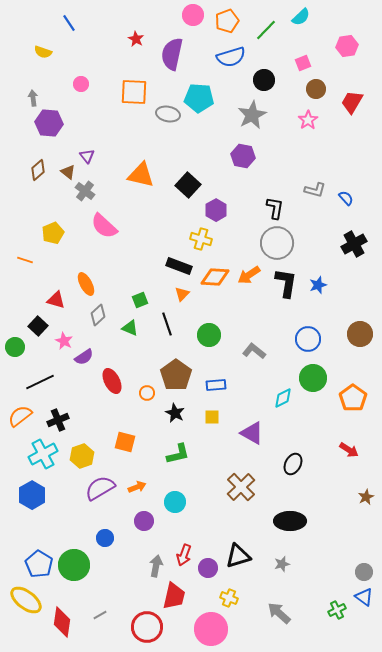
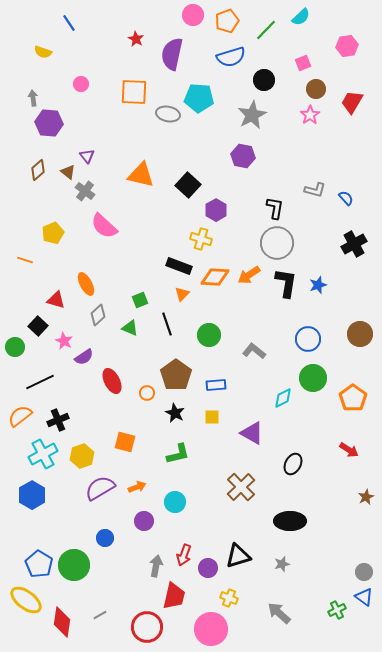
pink star at (308, 120): moved 2 px right, 5 px up
